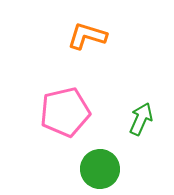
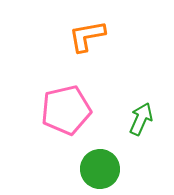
orange L-shape: rotated 27 degrees counterclockwise
pink pentagon: moved 1 px right, 2 px up
